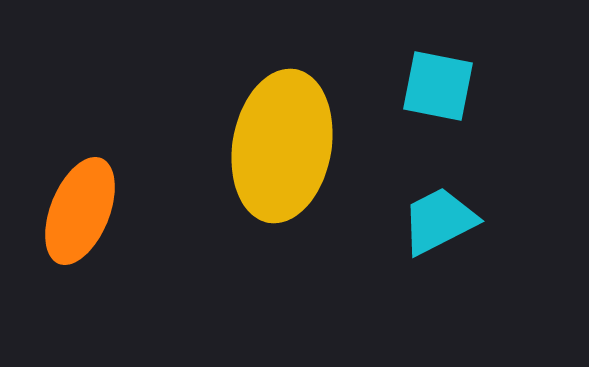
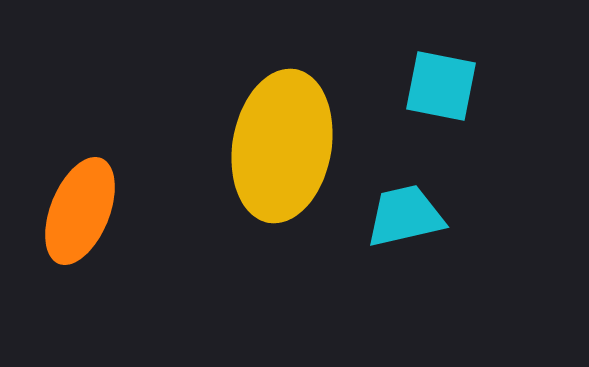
cyan square: moved 3 px right
cyan trapezoid: moved 34 px left, 5 px up; rotated 14 degrees clockwise
